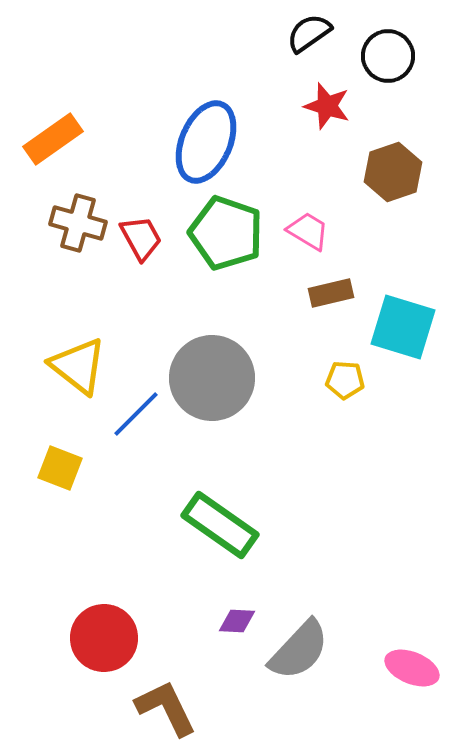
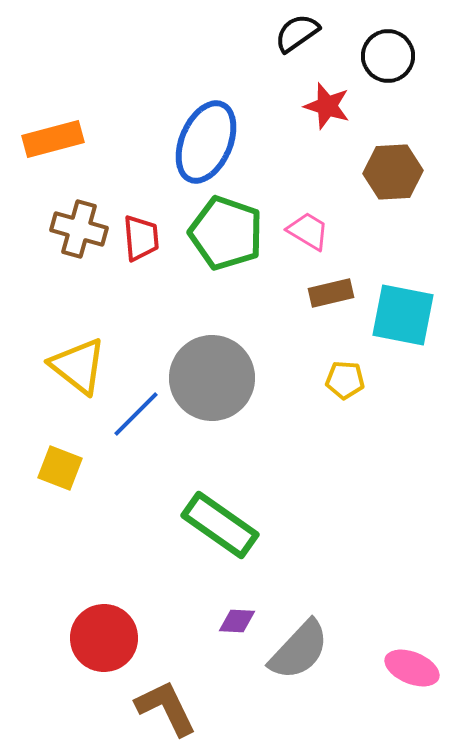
black semicircle: moved 12 px left
orange rectangle: rotated 20 degrees clockwise
brown hexagon: rotated 16 degrees clockwise
brown cross: moved 1 px right, 6 px down
red trapezoid: rotated 24 degrees clockwise
cyan square: moved 12 px up; rotated 6 degrees counterclockwise
